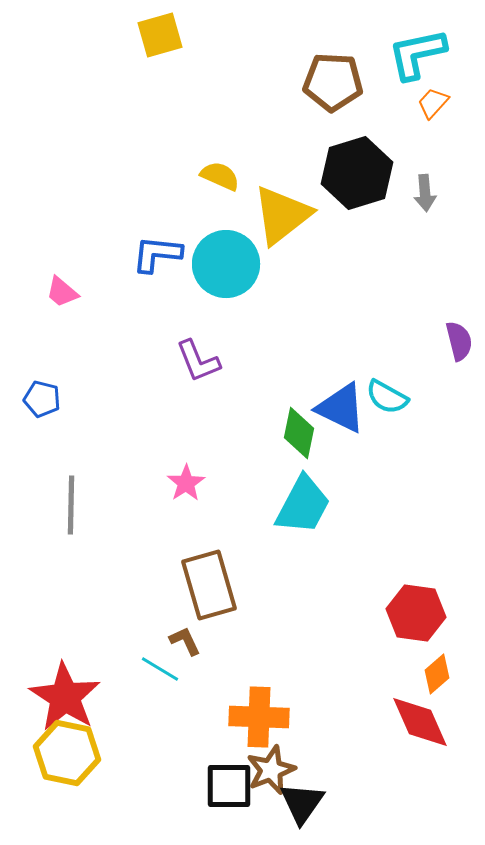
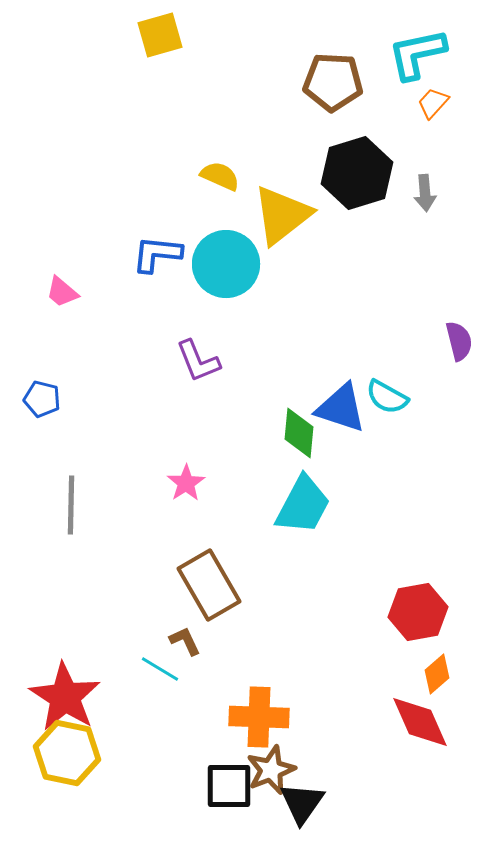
blue triangle: rotated 8 degrees counterclockwise
green diamond: rotated 6 degrees counterclockwise
brown rectangle: rotated 14 degrees counterclockwise
red hexagon: moved 2 px right, 1 px up; rotated 18 degrees counterclockwise
